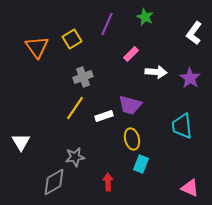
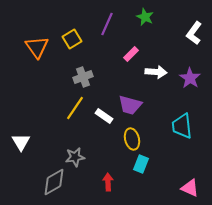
white rectangle: rotated 54 degrees clockwise
